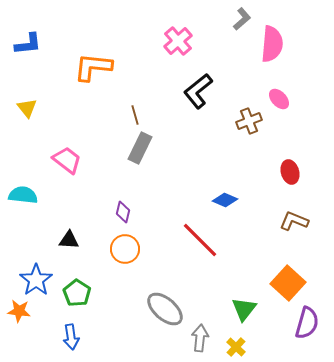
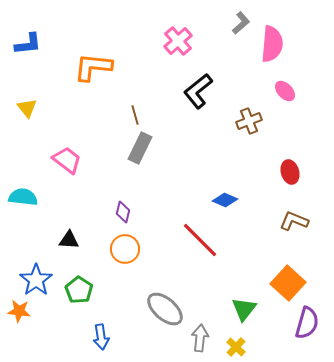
gray L-shape: moved 1 px left, 4 px down
pink ellipse: moved 6 px right, 8 px up
cyan semicircle: moved 2 px down
green pentagon: moved 2 px right, 3 px up
blue arrow: moved 30 px right
